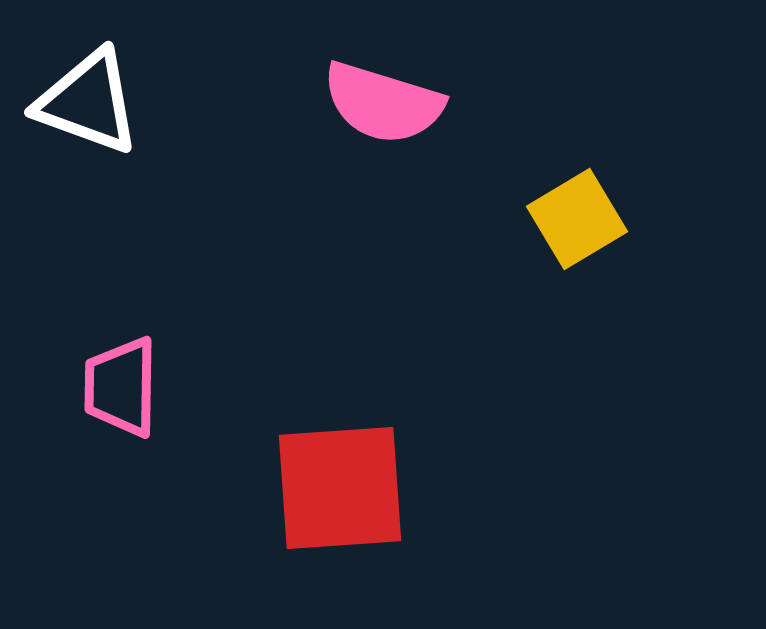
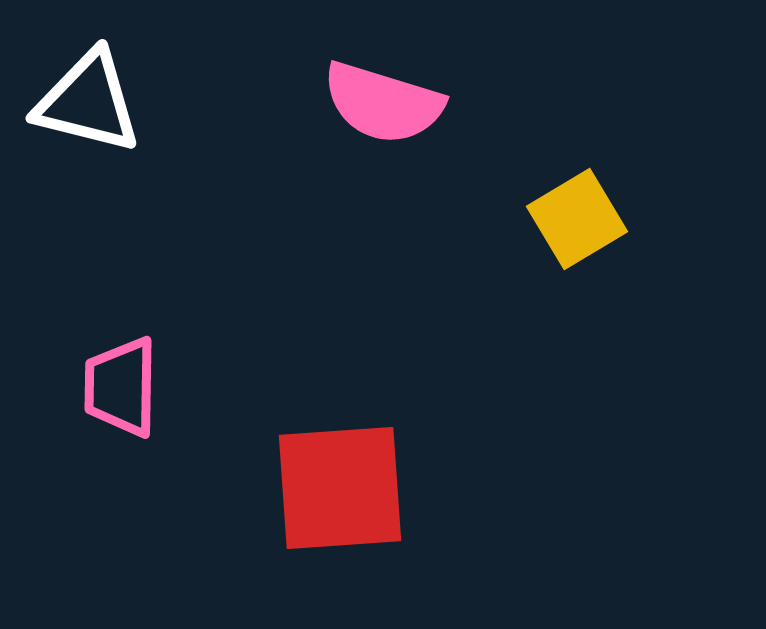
white triangle: rotated 6 degrees counterclockwise
